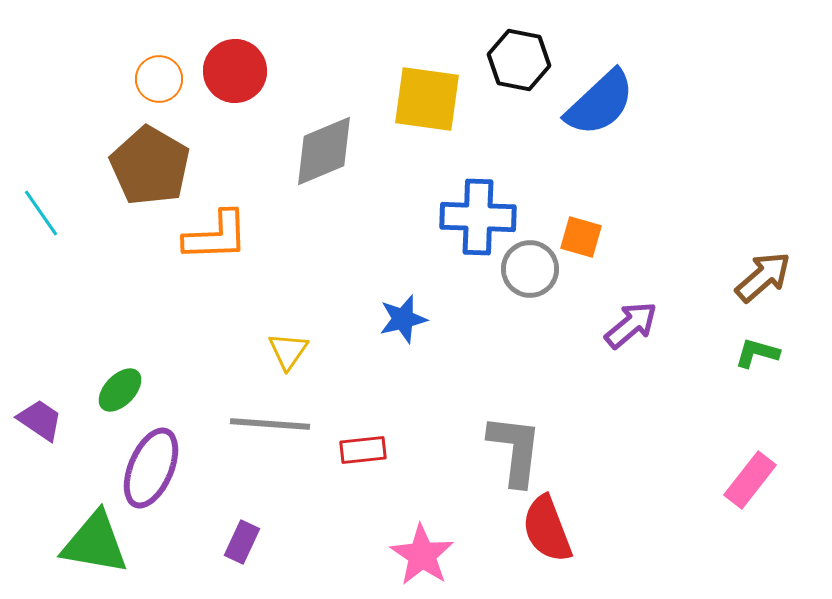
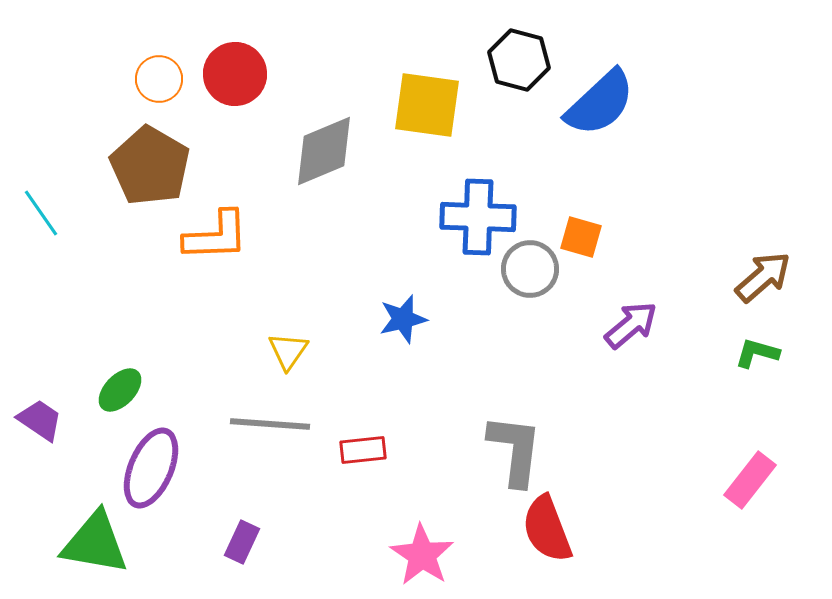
black hexagon: rotated 4 degrees clockwise
red circle: moved 3 px down
yellow square: moved 6 px down
